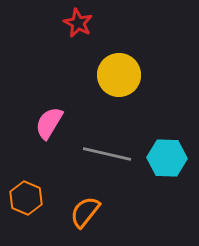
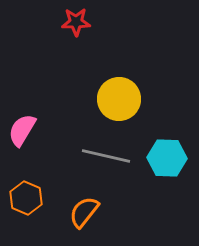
red star: moved 2 px left, 1 px up; rotated 28 degrees counterclockwise
yellow circle: moved 24 px down
pink semicircle: moved 27 px left, 7 px down
gray line: moved 1 px left, 2 px down
orange semicircle: moved 1 px left
